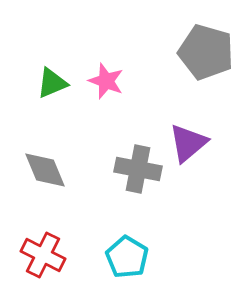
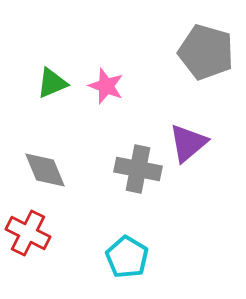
pink star: moved 5 px down
red cross: moved 15 px left, 22 px up
